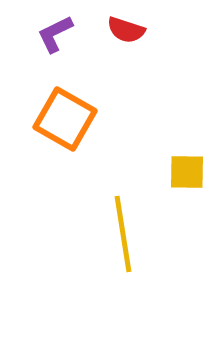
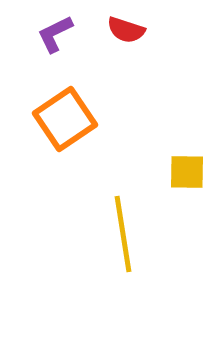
orange square: rotated 26 degrees clockwise
